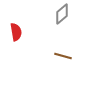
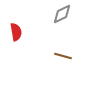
gray diamond: rotated 15 degrees clockwise
